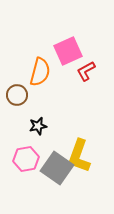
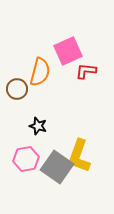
red L-shape: rotated 35 degrees clockwise
brown circle: moved 6 px up
black star: rotated 30 degrees clockwise
gray square: moved 1 px up
